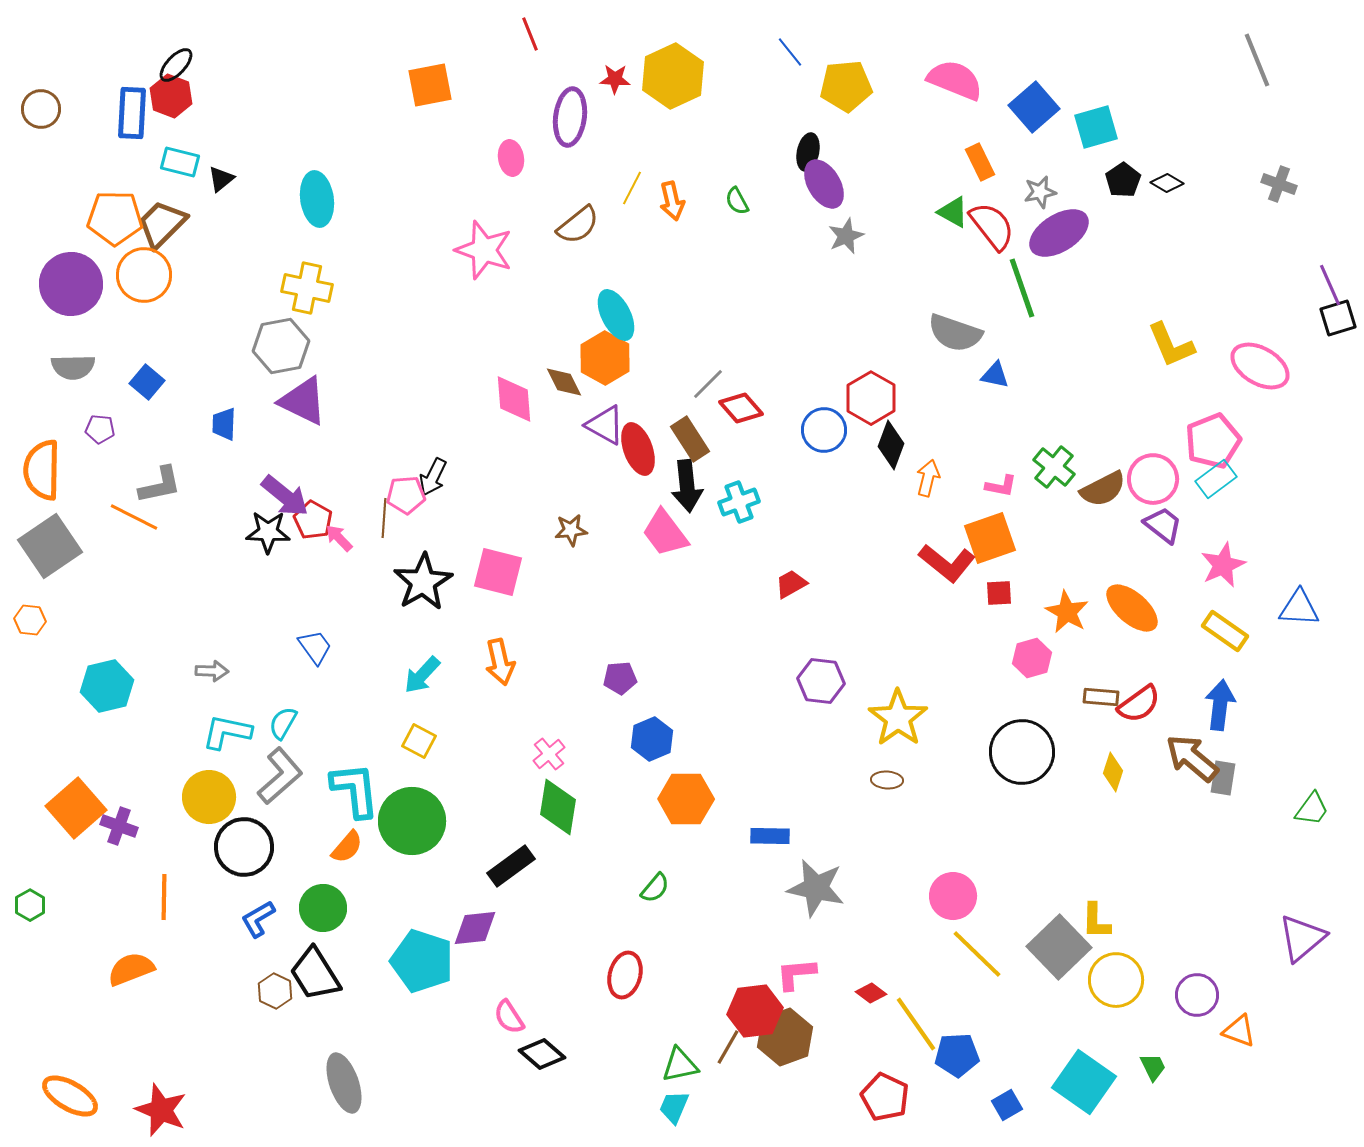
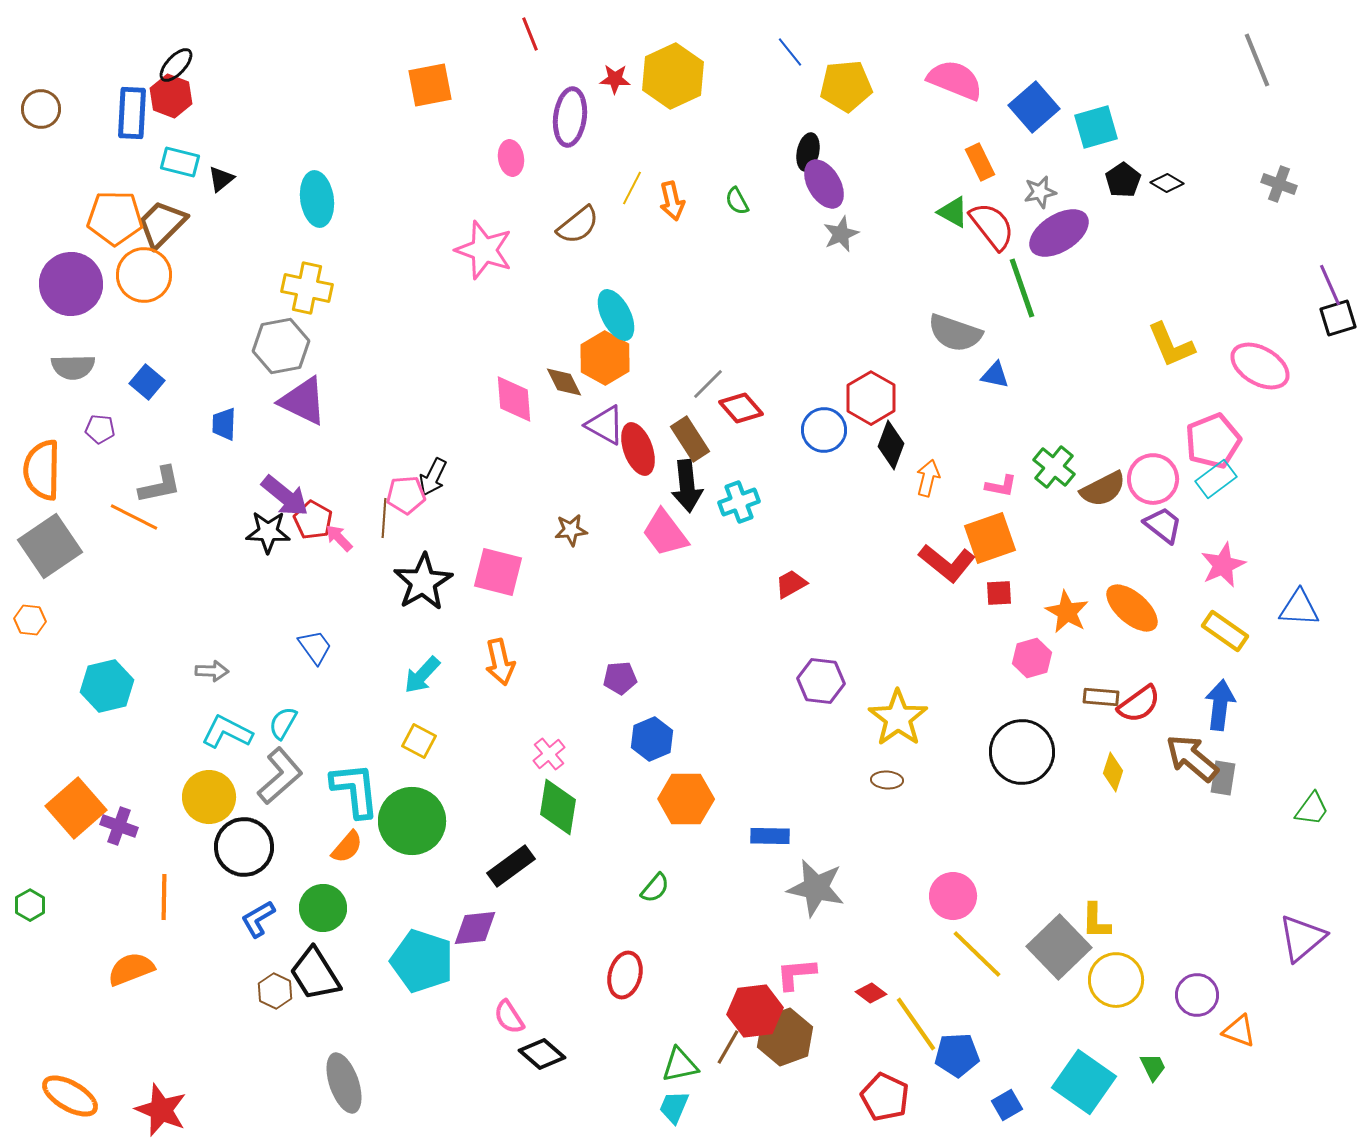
gray star at (846, 236): moved 5 px left, 2 px up
cyan L-shape at (227, 732): rotated 15 degrees clockwise
